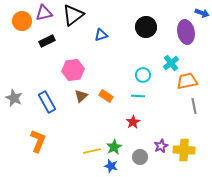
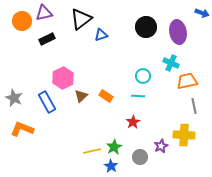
black triangle: moved 8 px right, 4 px down
purple ellipse: moved 8 px left
black rectangle: moved 2 px up
cyan cross: rotated 28 degrees counterclockwise
pink hexagon: moved 10 px left, 8 px down; rotated 20 degrees counterclockwise
cyan circle: moved 1 px down
orange L-shape: moved 16 px left, 12 px up; rotated 90 degrees counterclockwise
yellow cross: moved 15 px up
blue star: rotated 16 degrees clockwise
